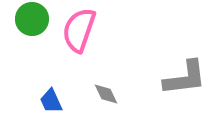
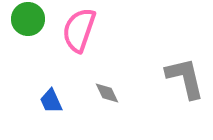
green circle: moved 4 px left
gray L-shape: rotated 96 degrees counterclockwise
gray diamond: moved 1 px right, 1 px up
